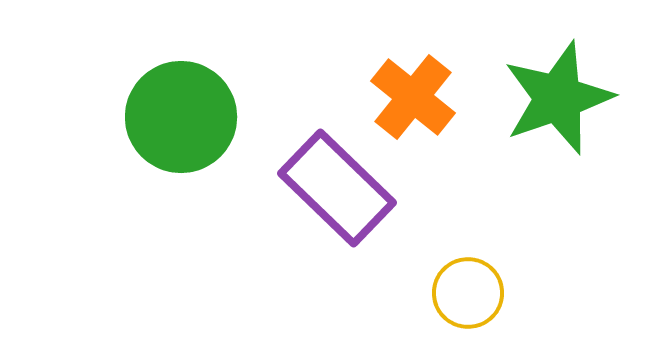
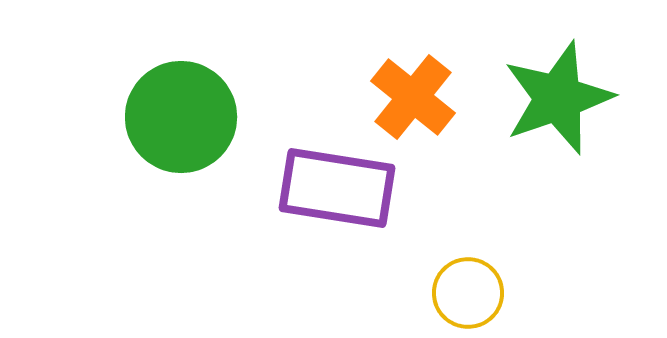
purple rectangle: rotated 35 degrees counterclockwise
